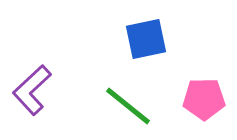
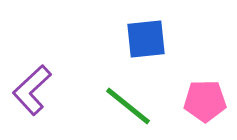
blue square: rotated 6 degrees clockwise
pink pentagon: moved 1 px right, 2 px down
